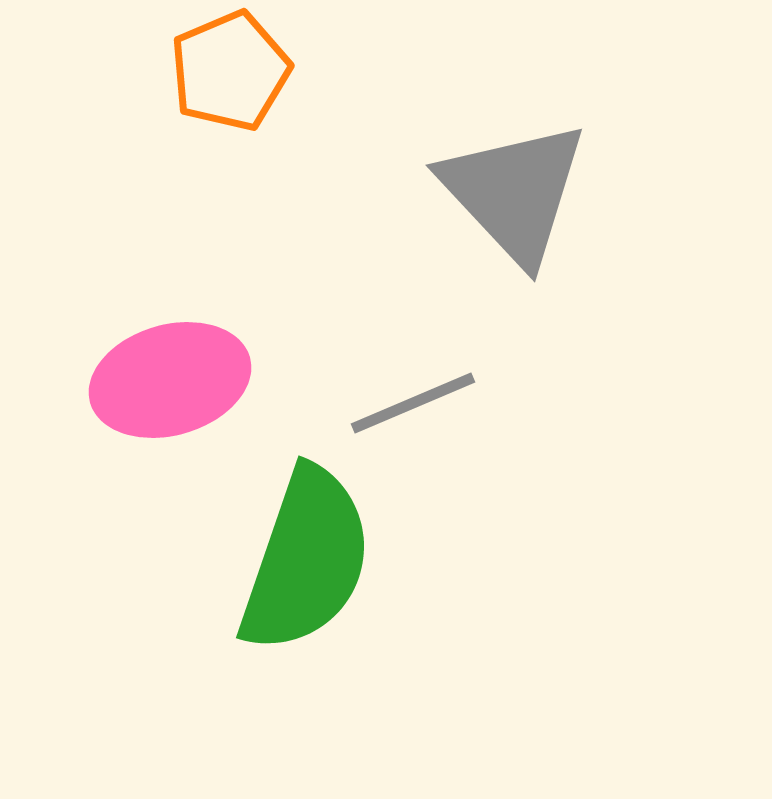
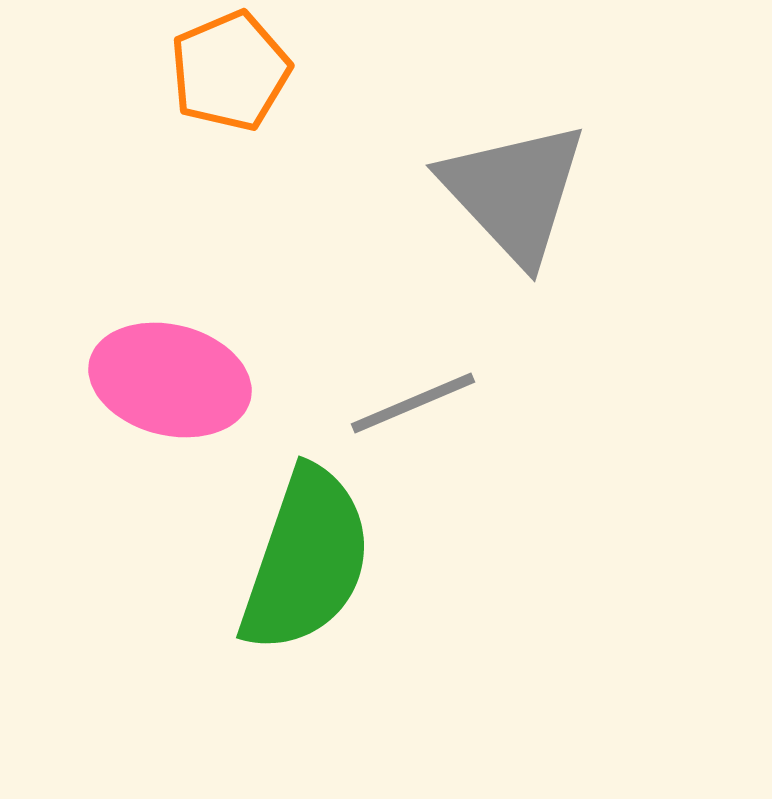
pink ellipse: rotated 30 degrees clockwise
